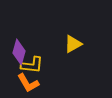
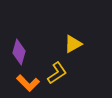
yellow L-shape: moved 25 px right, 8 px down; rotated 40 degrees counterclockwise
orange L-shape: rotated 15 degrees counterclockwise
